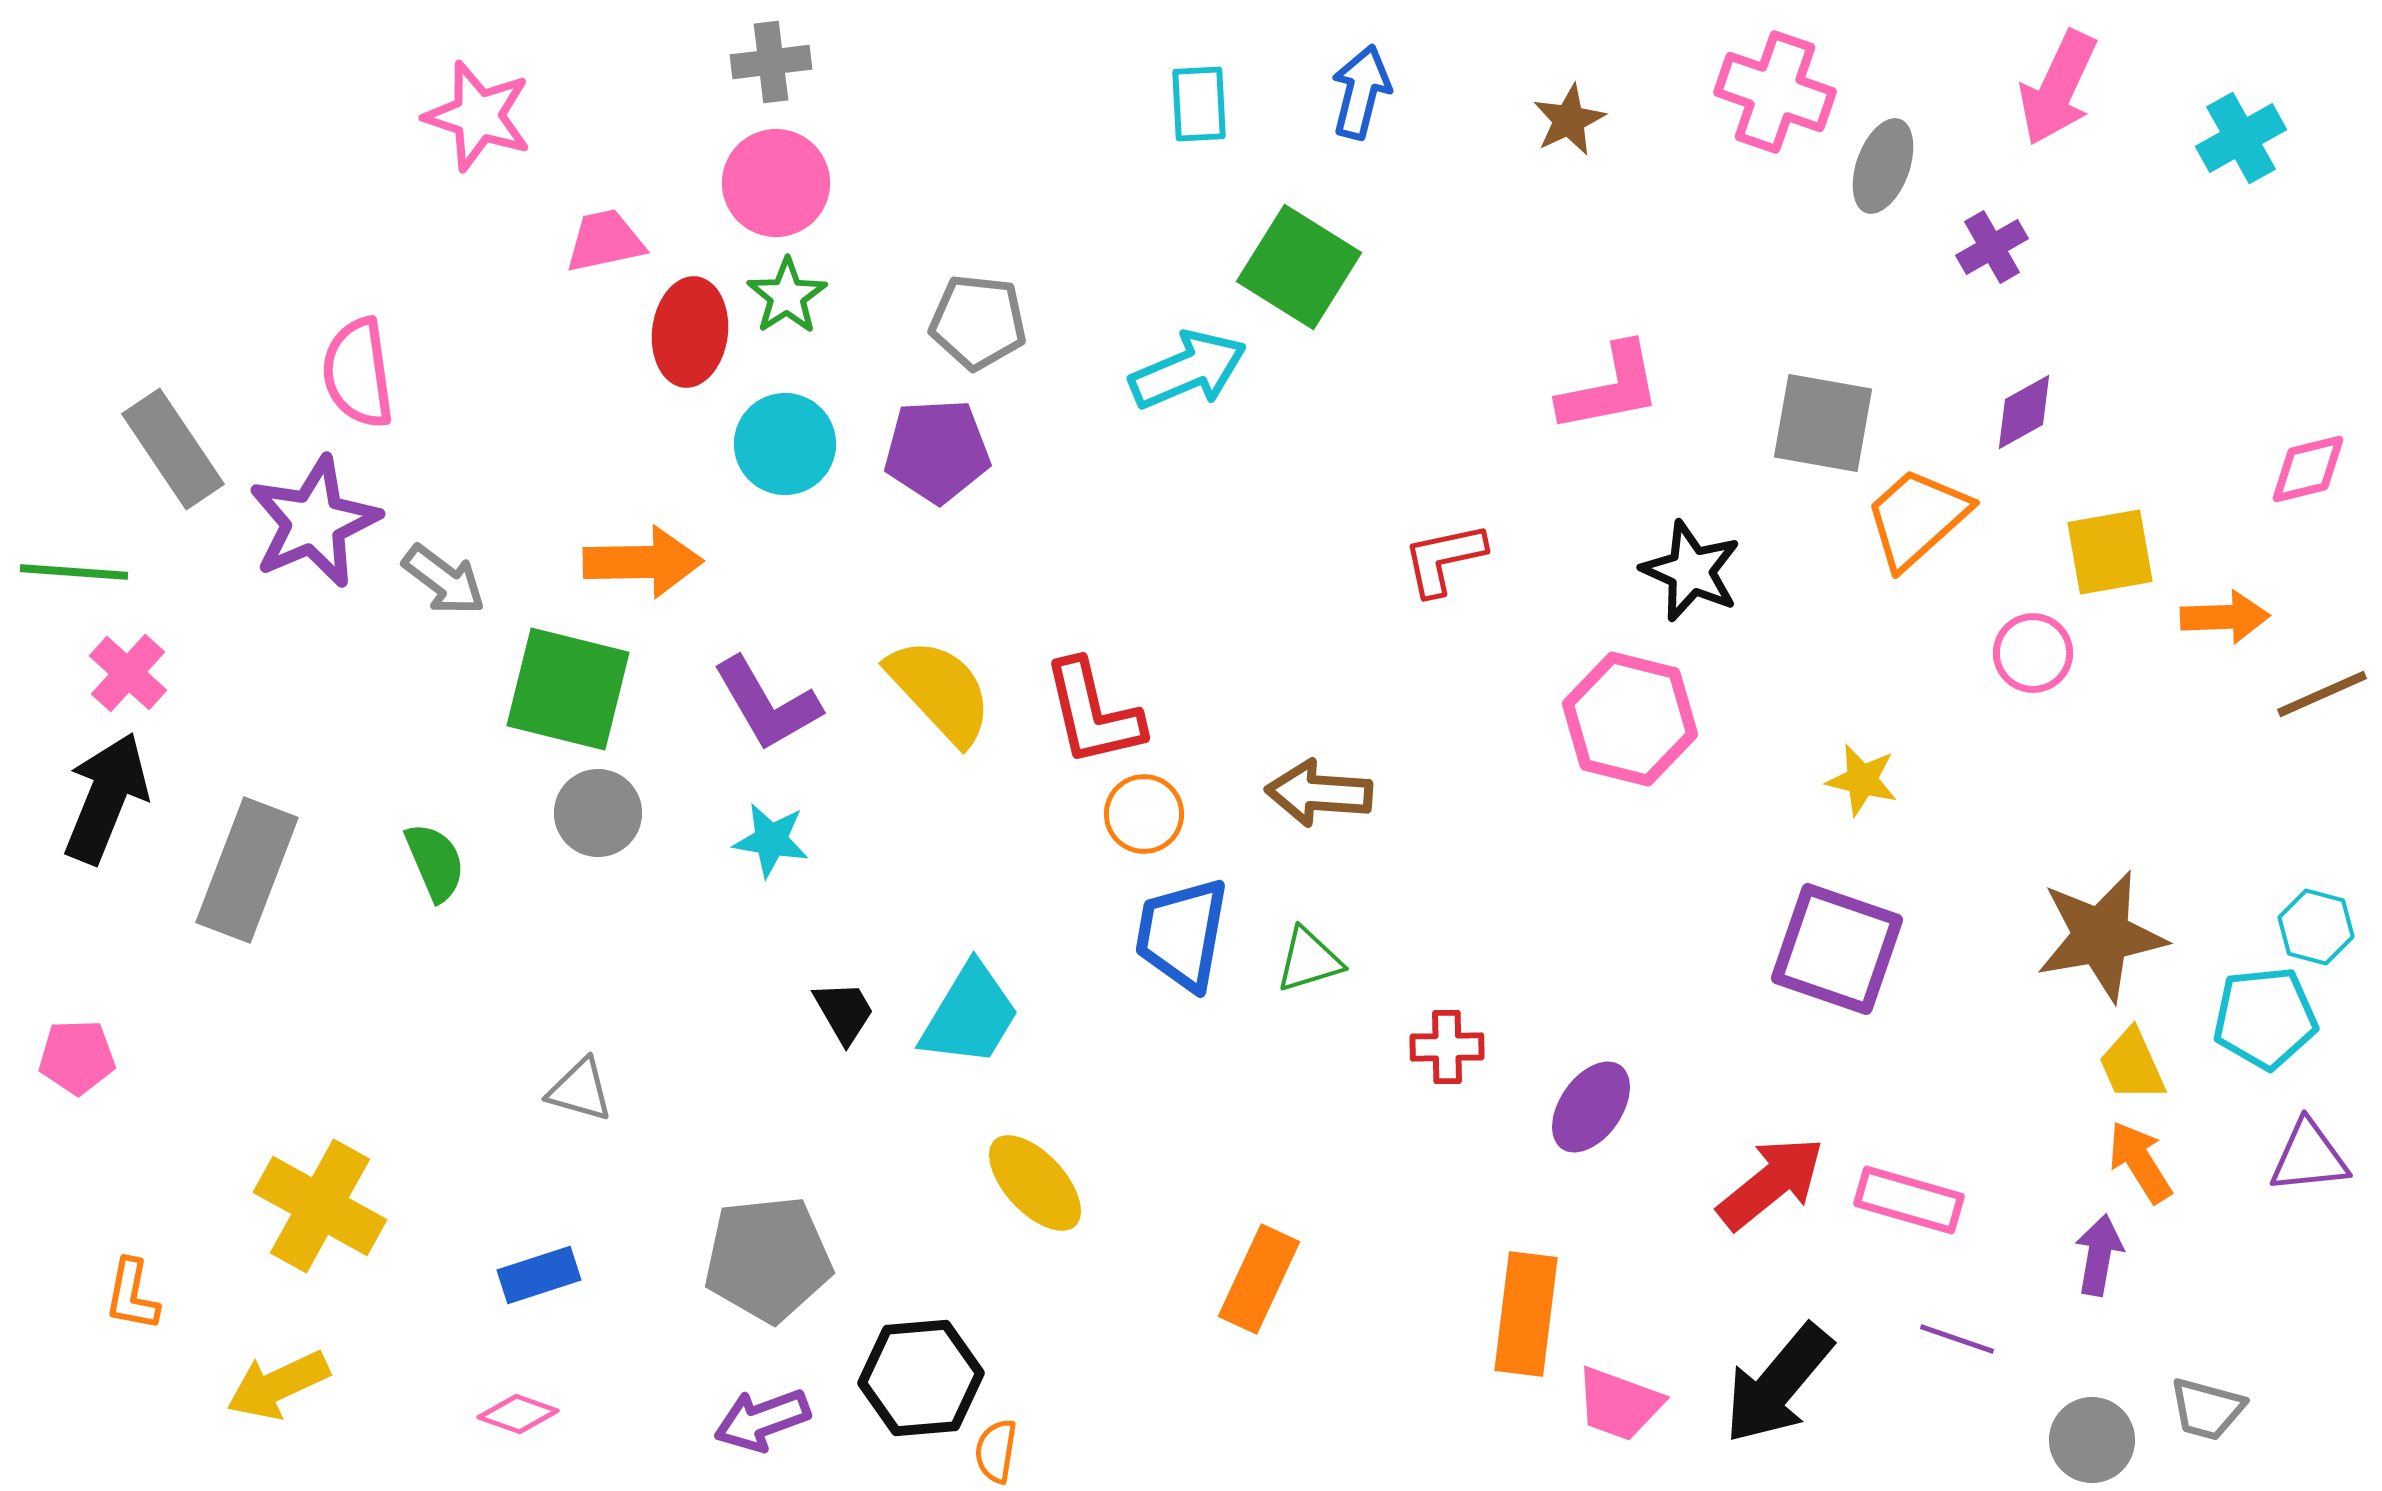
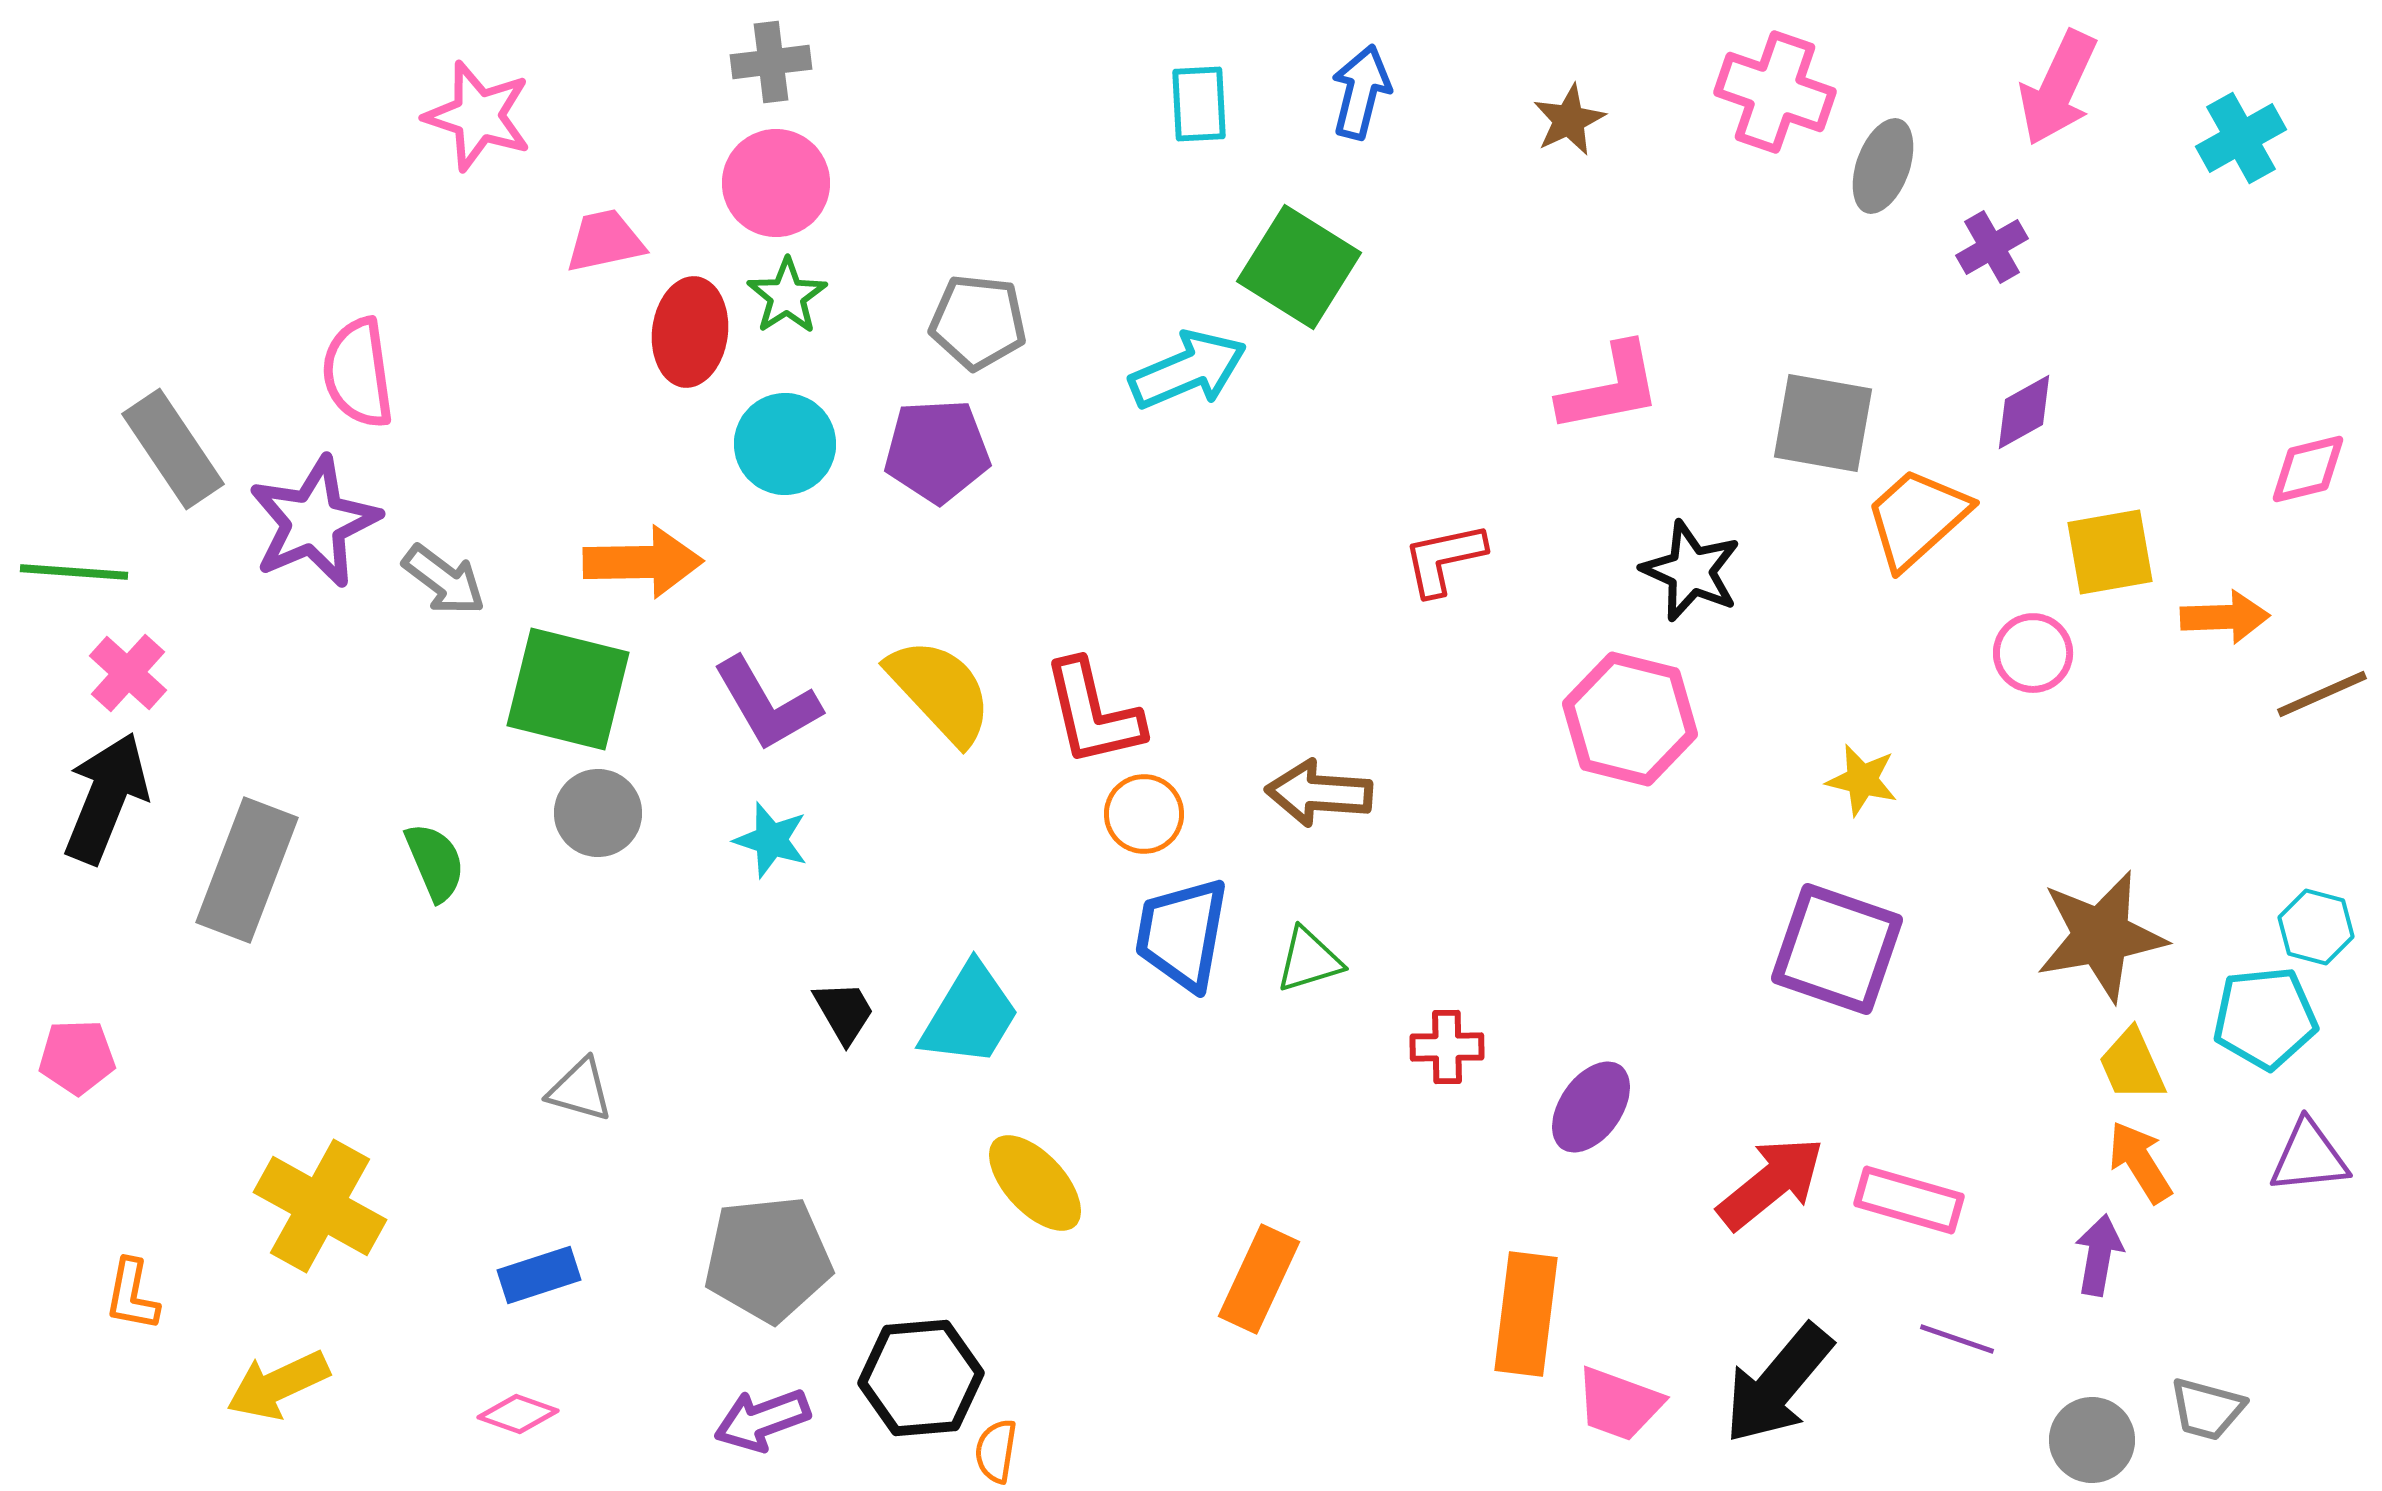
cyan star at (771, 840): rotated 8 degrees clockwise
